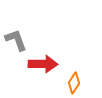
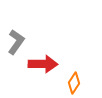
gray L-shape: moved 2 px down; rotated 55 degrees clockwise
